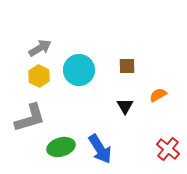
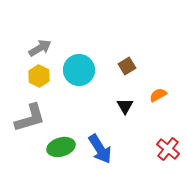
brown square: rotated 30 degrees counterclockwise
